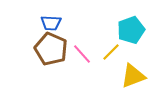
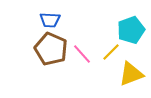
blue trapezoid: moved 1 px left, 3 px up
yellow triangle: moved 2 px left, 2 px up
